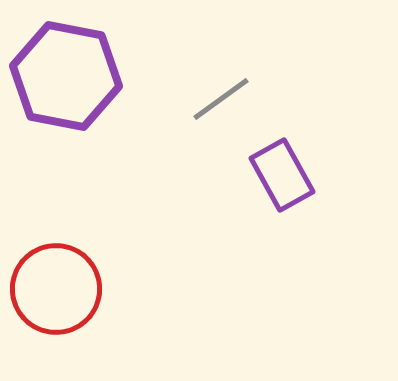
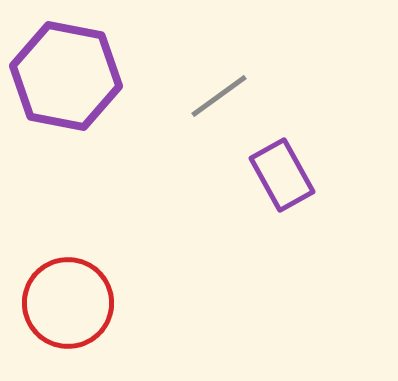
gray line: moved 2 px left, 3 px up
red circle: moved 12 px right, 14 px down
